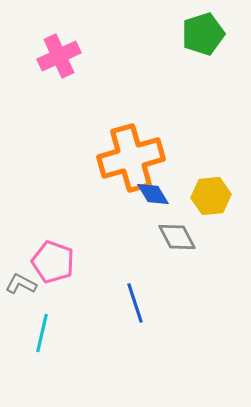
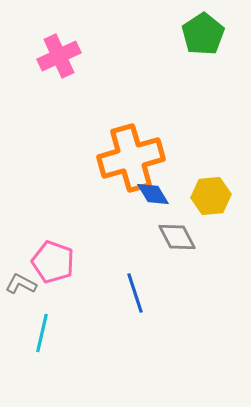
green pentagon: rotated 15 degrees counterclockwise
blue line: moved 10 px up
